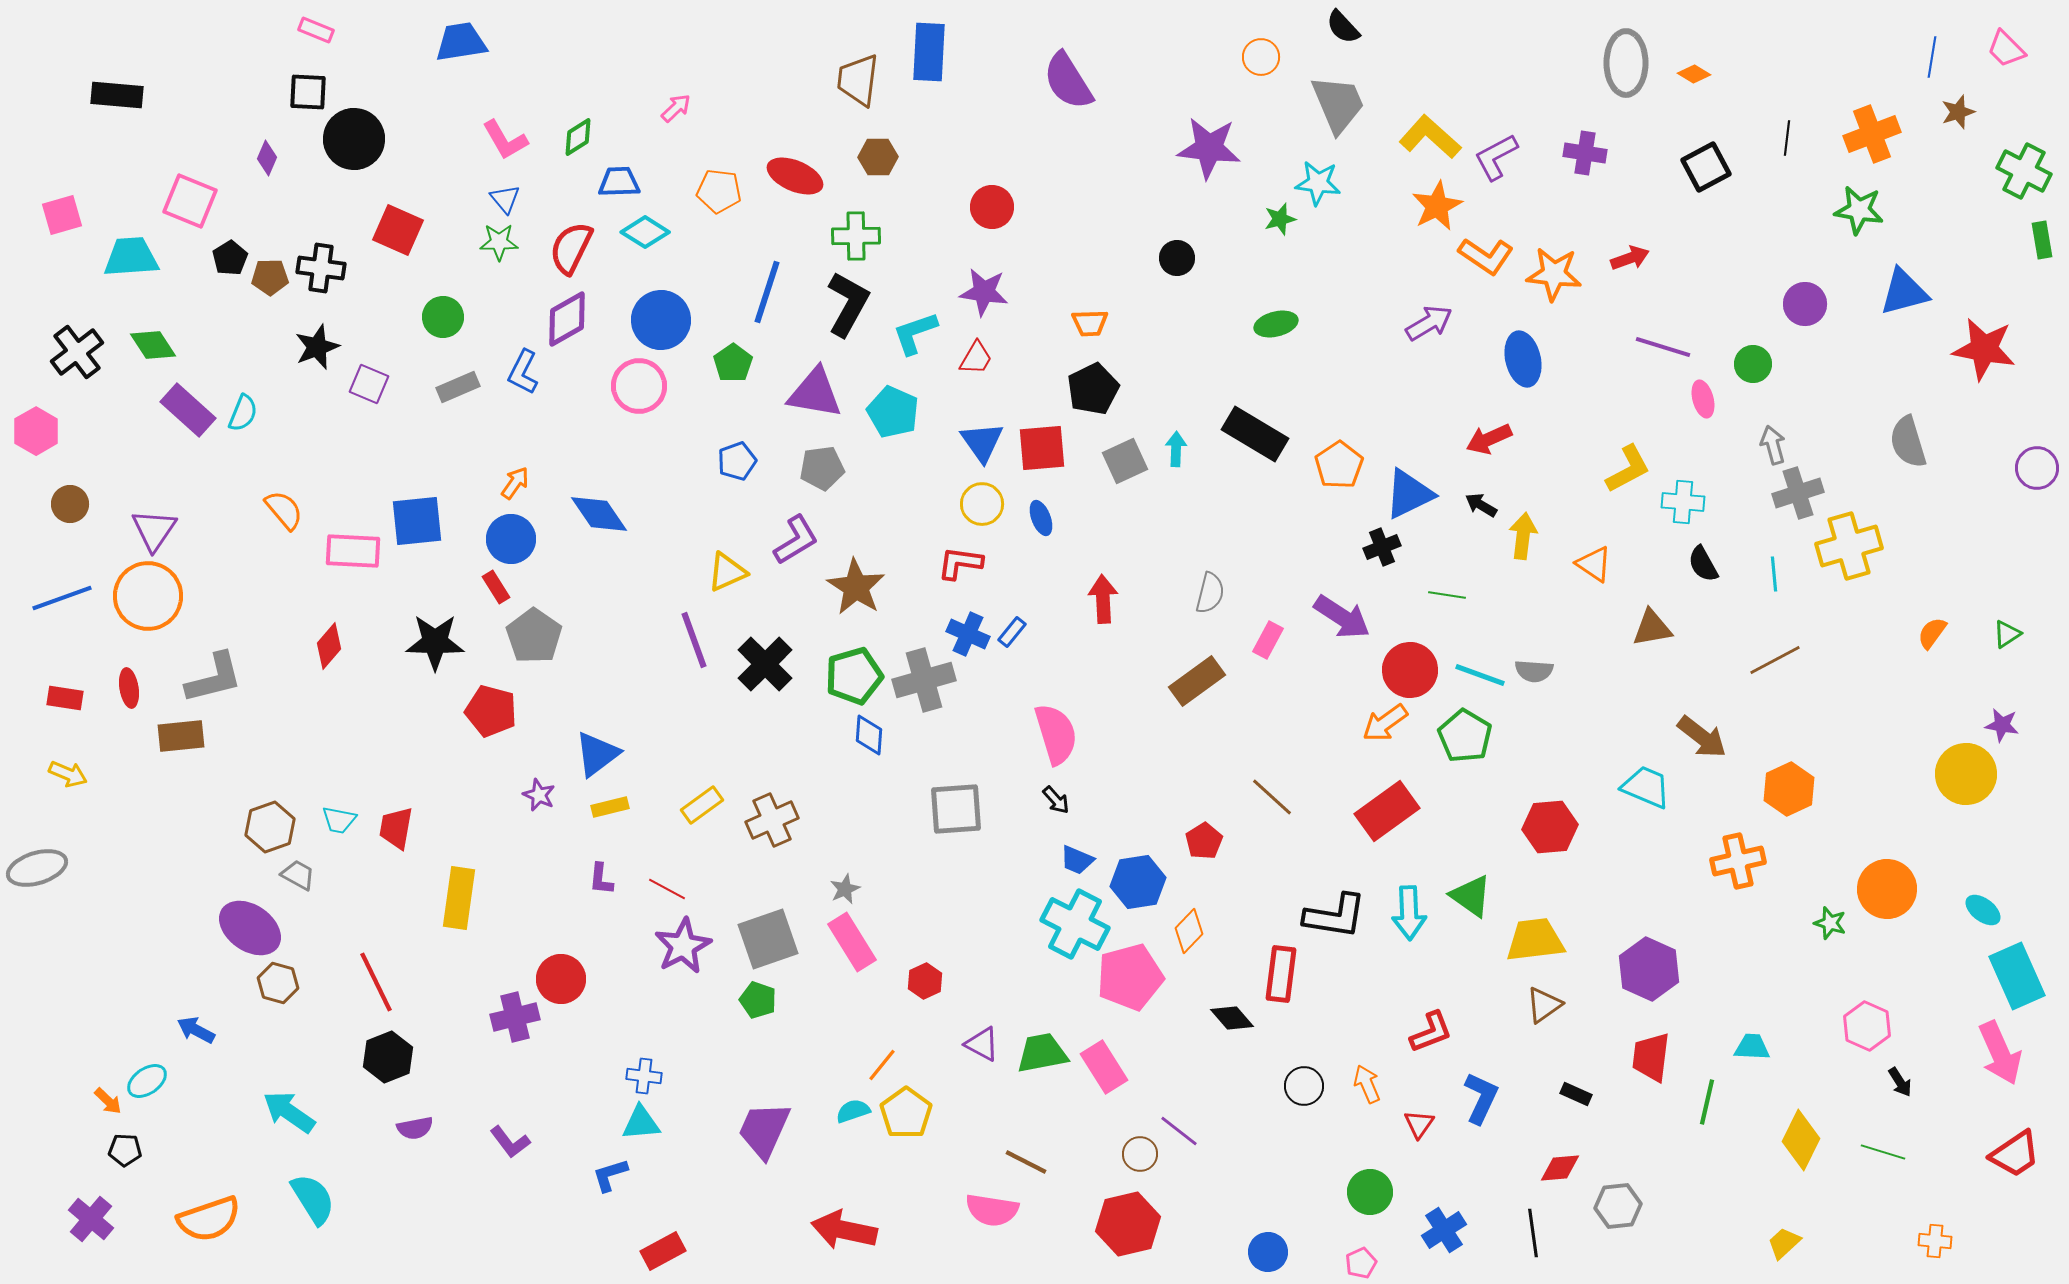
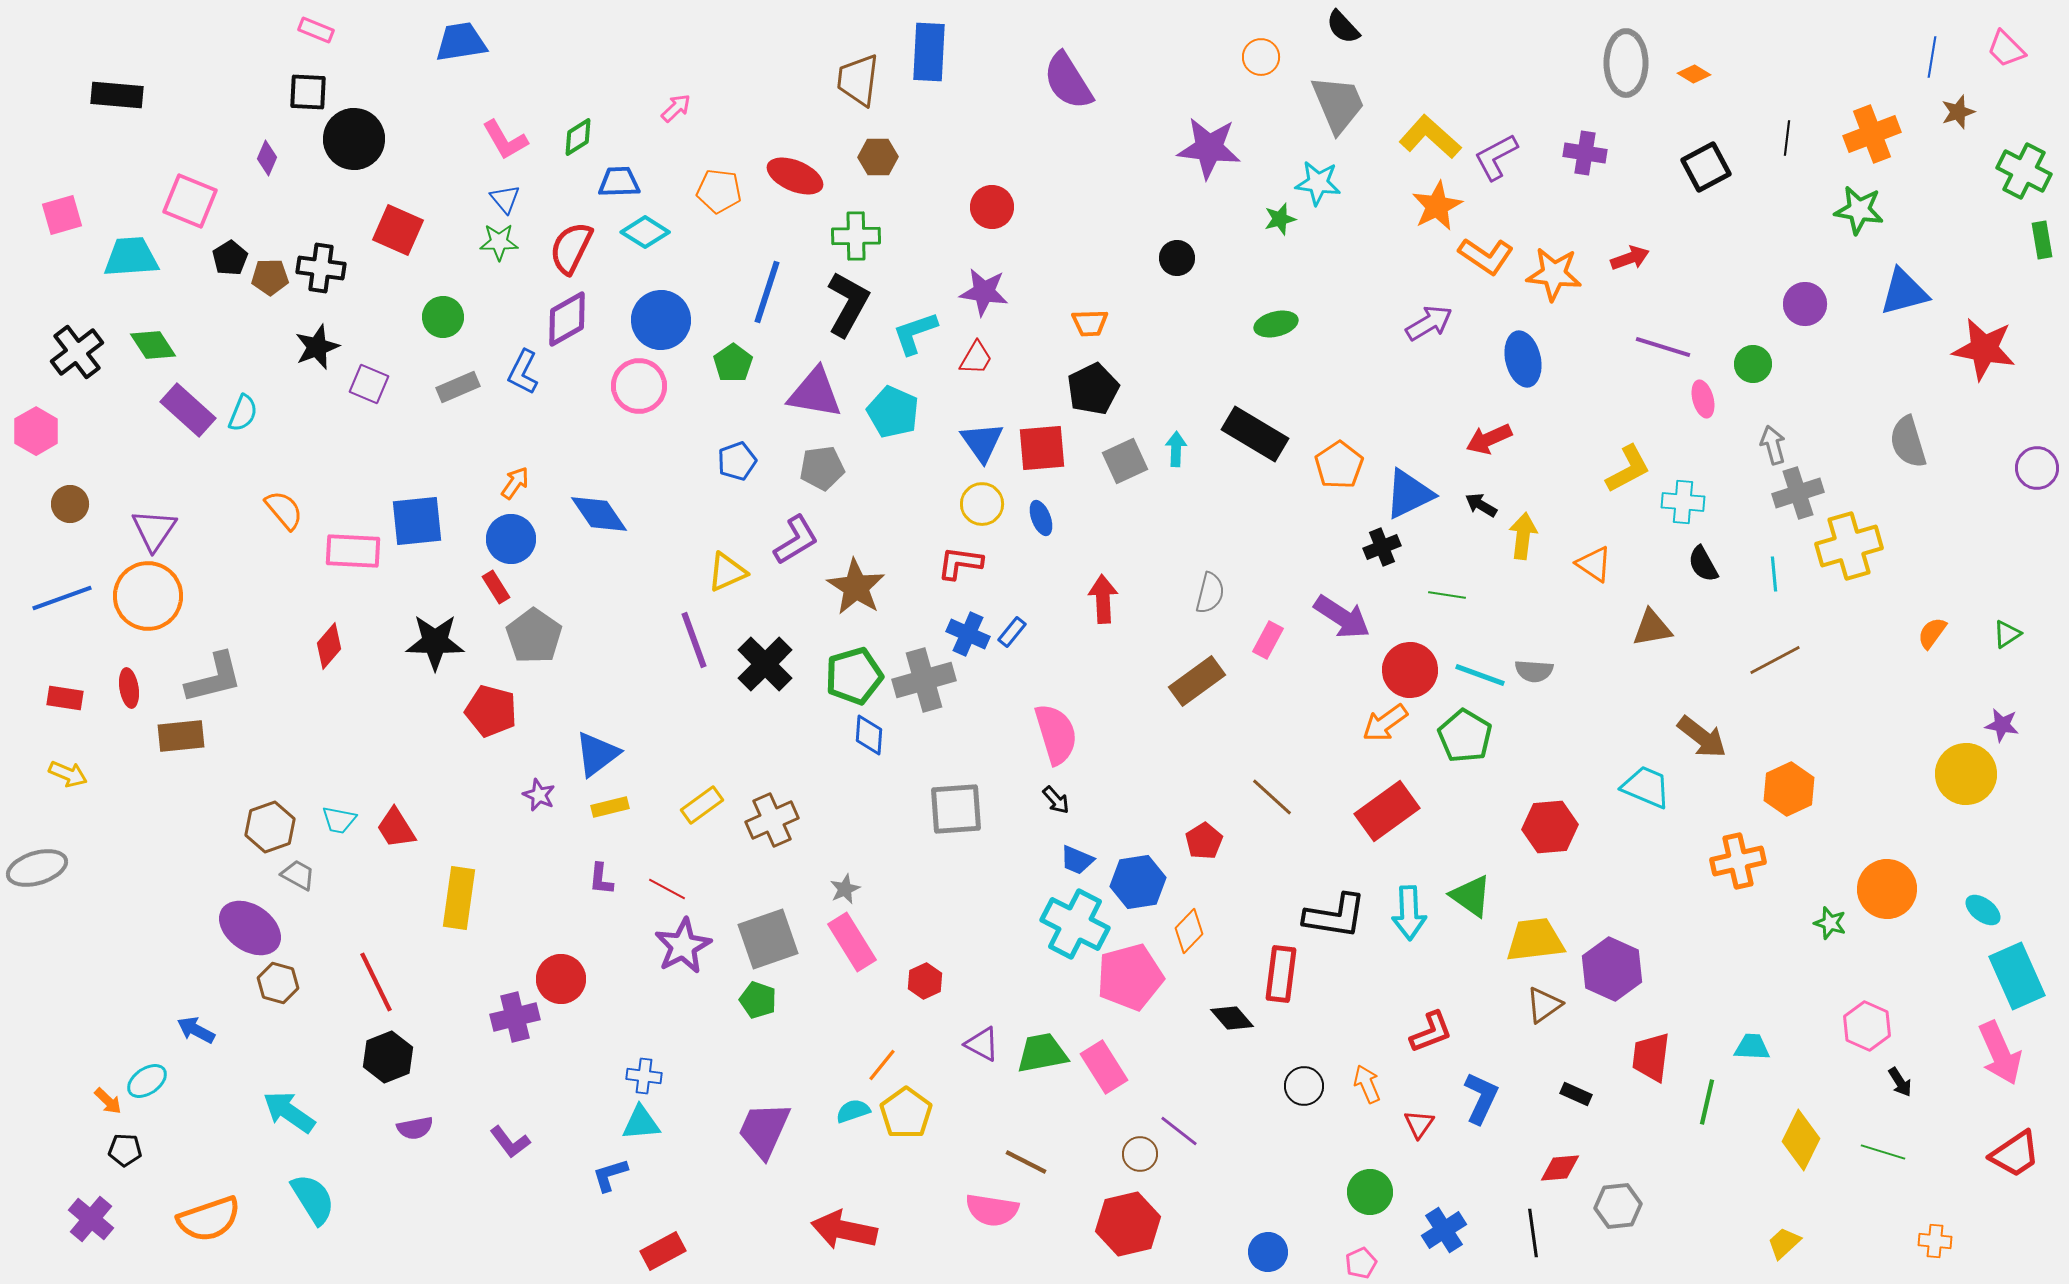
red trapezoid at (396, 828): rotated 42 degrees counterclockwise
purple hexagon at (1649, 969): moved 37 px left
